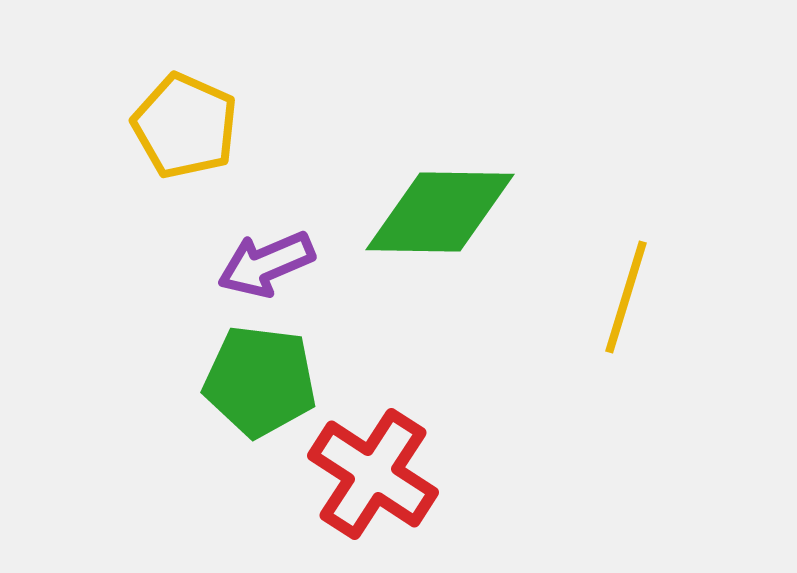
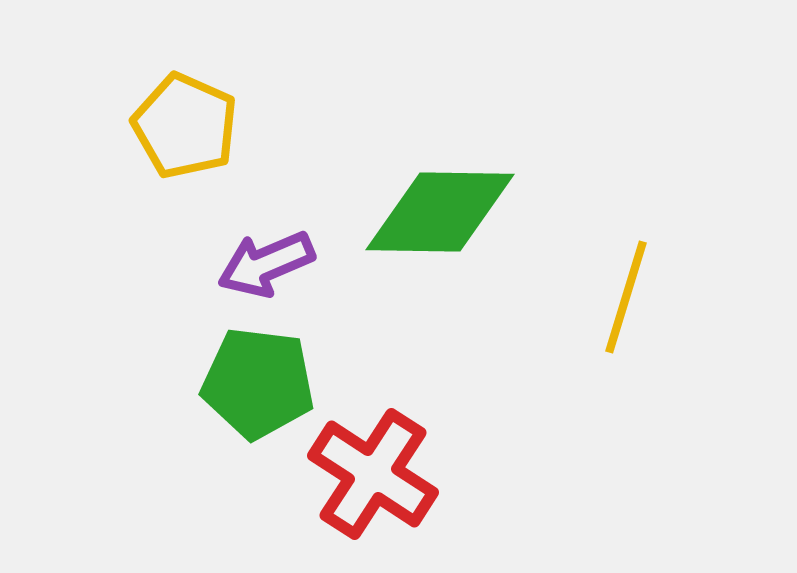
green pentagon: moved 2 px left, 2 px down
